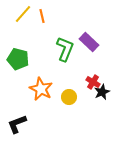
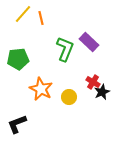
orange line: moved 1 px left, 2 px down
green pentagon: rotated 20 degrees counterclockwise
